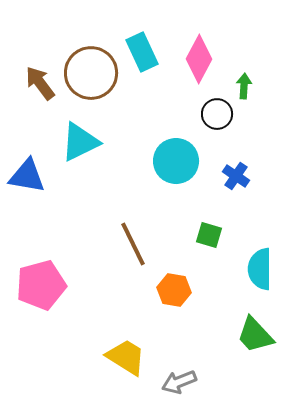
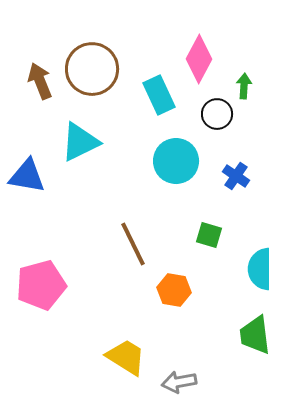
cyan rectangle: moved 17 px right, 43 px down
brown circle: moved 1 px right, 4 px up
brown arrow: moved 2 px up; rotated 15 degrees clockwise
green trapezoid: rotated 36 degrees clockwise
gray arrow: rotated 12 degrees clockwise
